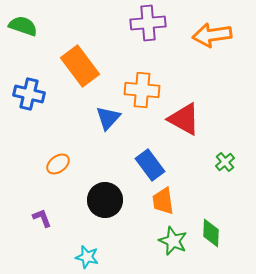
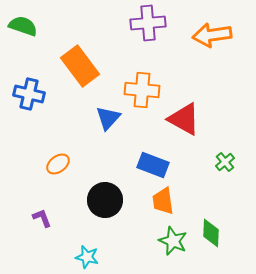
blue rectangle: moved 3 px right; rotated 32 degrees counterclockwise
